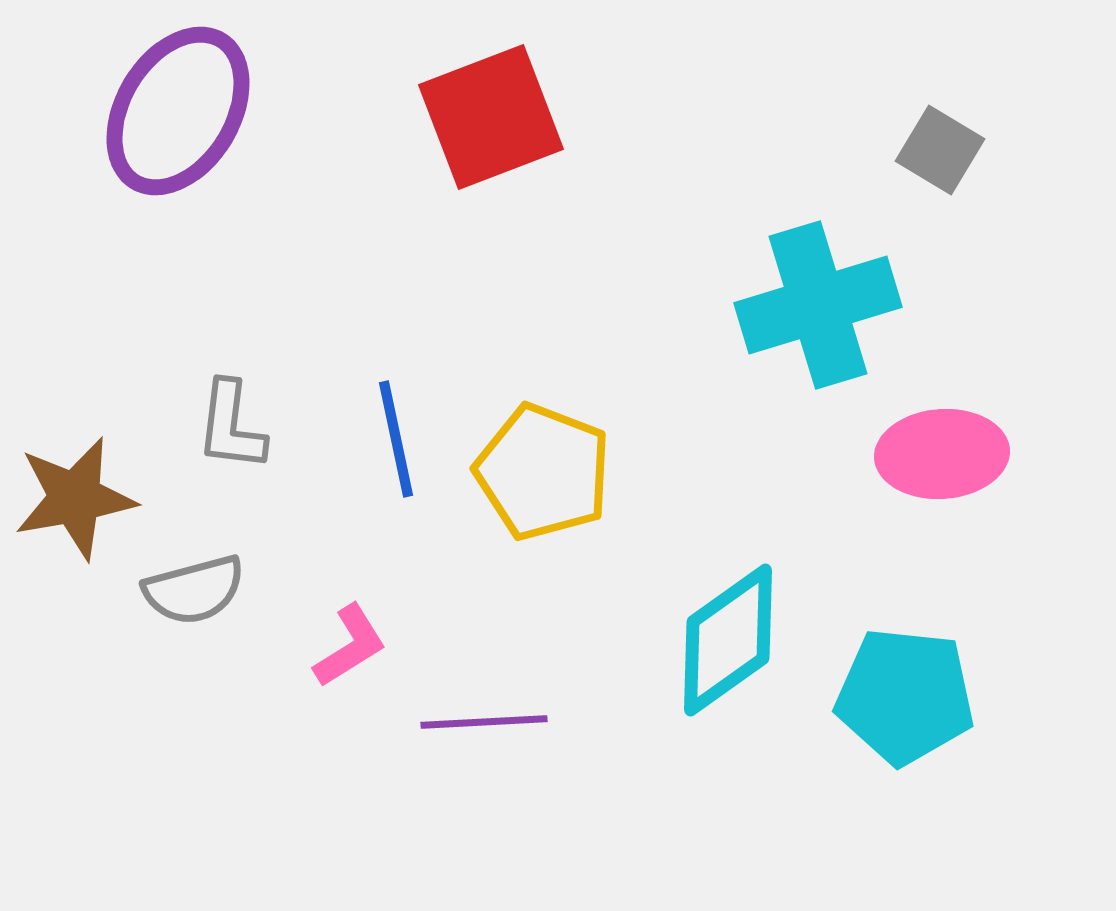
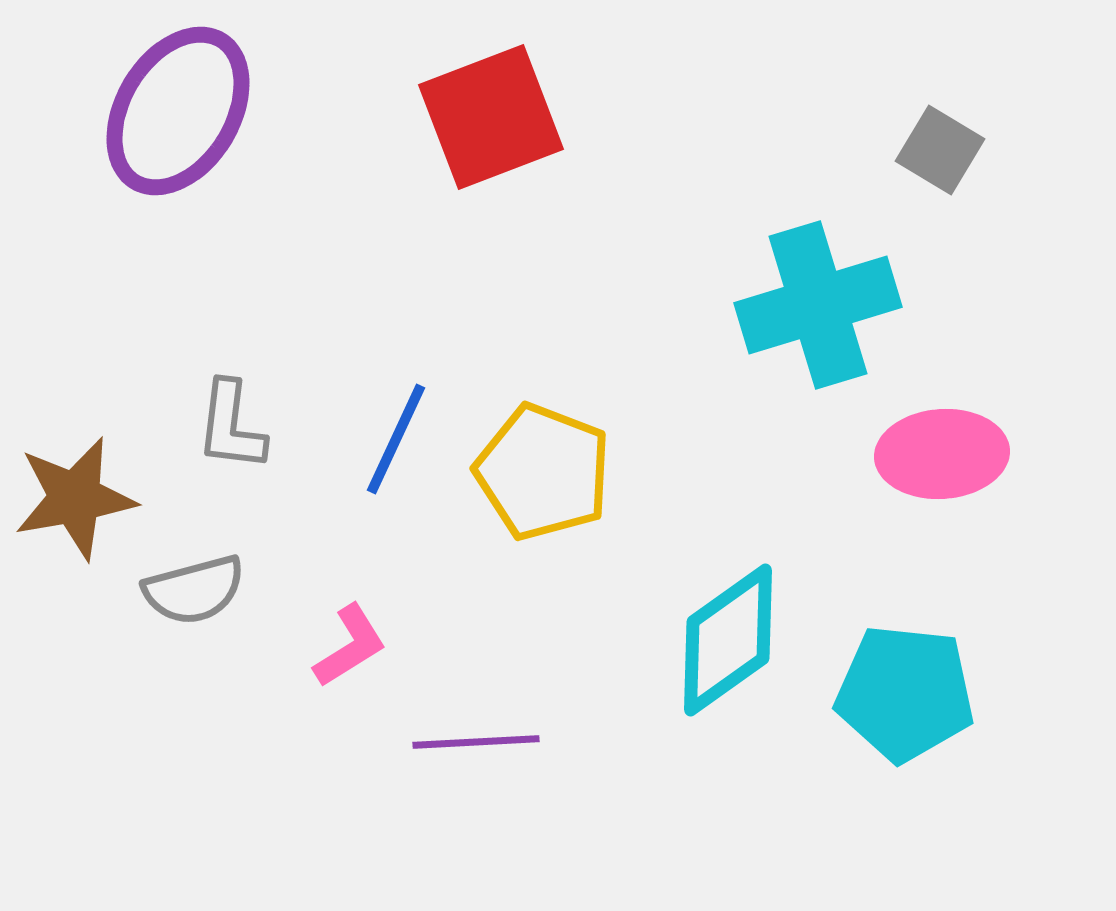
blue line: rotated 37 degrees clockwise
cyan pentagon: moved 3 px up
purple line: moved 8 px left, 20 px down
